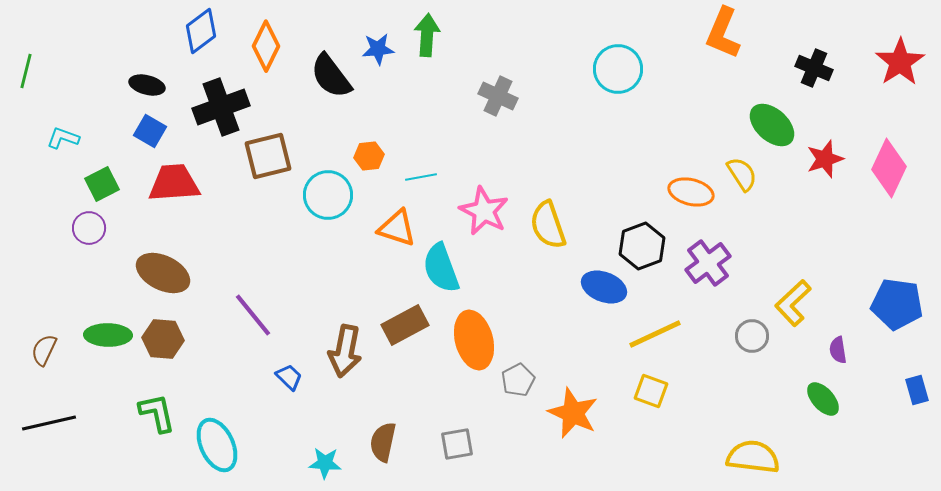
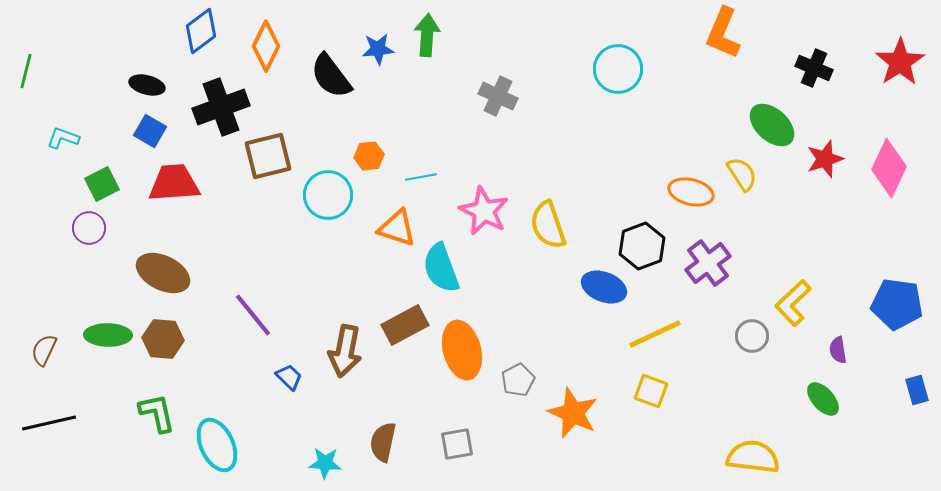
orange ellipse at (474, 340): moved 12 px left, 10 px down
